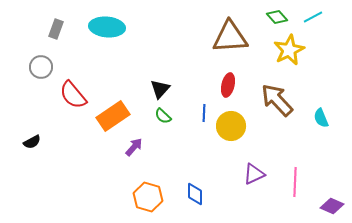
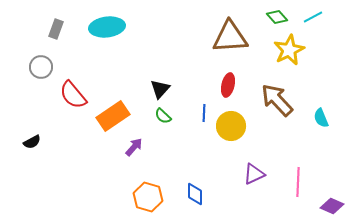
cyan ellipse: rotated 12 degrees counterclockwise
pink line: moved 3 px right
